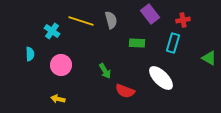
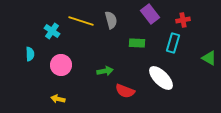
green arrow: rotated 70 degrees counterclockwise
